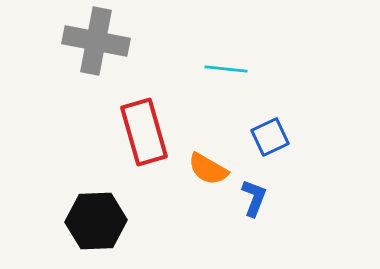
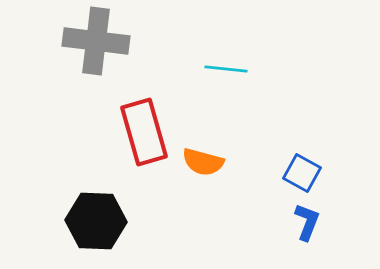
gray cross: rotated 4 degrees counterclockwise
blue square: moved 32 px right, 36 px down; rotated 36 degrees counterclockwise
orange semicircle: moved 5 px left, 7 px up; rotated 15 degrees counterclockwise
blue L-shape: moved 53 px right, 24 px down
black hexagon: rotated 4 degrees clockwise
